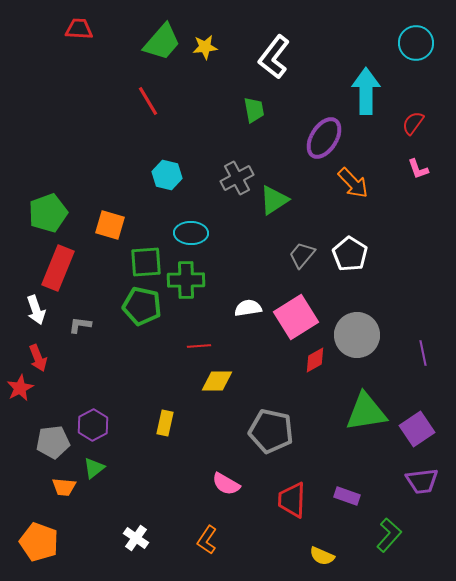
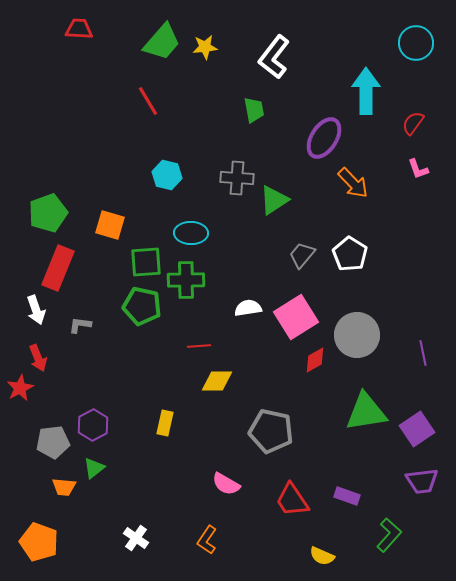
gray cross at (237, 178): rotated 32 degrees clockwise
red trapezoid at (292, 500): rotated 36 degrees counterclockwise
